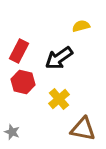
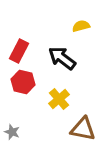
black arrow: moved 3 px right; rotated 72 degrees clockwise
